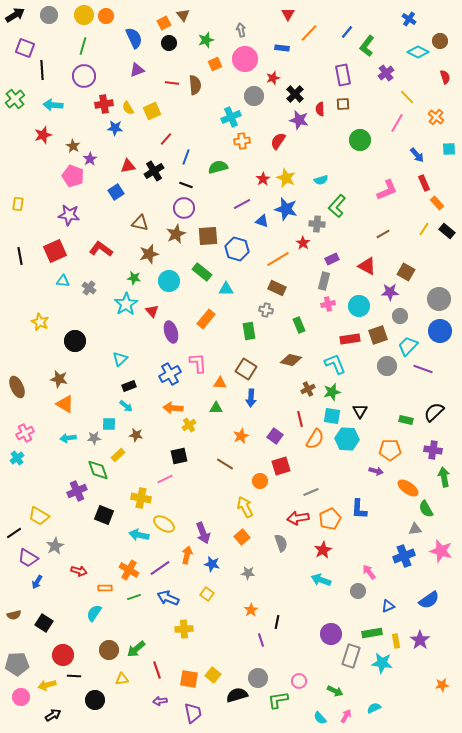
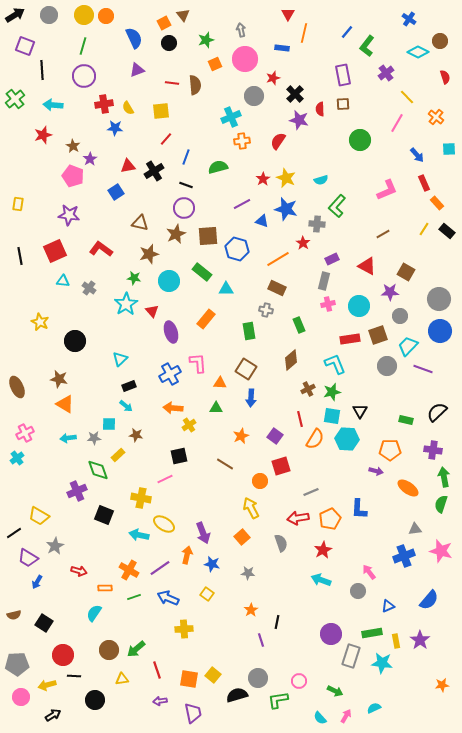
orange line at (309, 33): moved 5 px left; rotated 30 degrees counterclockwise
purple square at (25, 48): moved 2 px up
yellow square at (152, 111): moved 9 px right; rotated 18 degrees clockwise
brown diamond at (291, 360): rotated 55 degrees counterclockwise
black semicircle at (434, 412): moved 3 px right
yellow arrow at (245, 507): moved 6 px right, 1 px down
green semicircle at (426, 509): moved 15 px right, 5 px up; rotated 48 degrees clockwise
blue semicircle at (429, 600): rotated 15 degrees counterclockwise
